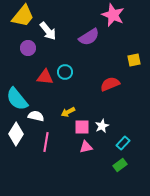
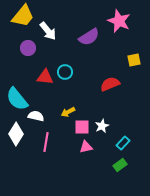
pink star: moved 6 px right, 6 px down
